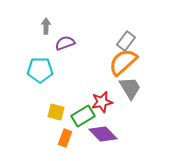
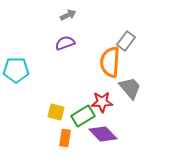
gray arrow: moved 22 px right, 11 px up; rotated 63 degrees clockwise
orange semicircle: moved 13 px left; rotated 44 degrees counterclockwise
cyan pentagon: moved 24 px left
gray trapezoid: rotated 10 degrees counterclockwise
red star: rotated 10 degrees clockwise
orange rectangle: rotated 12 degrees counterclockwise
